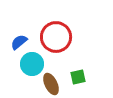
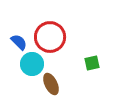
red circle: moved 6 px left
blue semicircle: rotated 84 degrees clockwise
green square: moved 14 px right, 14 px up
